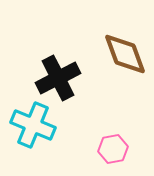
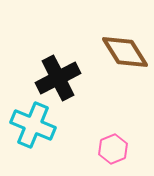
brown diamond: moved 2 px up; rotated 12 degrees counterclockwise
pink hexagon: rotated 12 degrees counterclockwise
